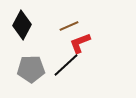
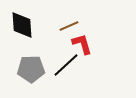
black diamond: rotated 32 degrees counterclockwise
red L-shape: moved 2 px right, 1 px down; rotated 95 degrees clockwise
